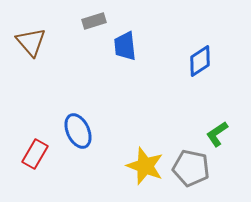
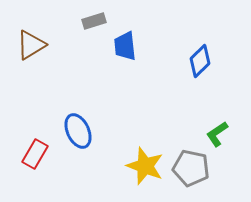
brown triangle: moved 3 px down; rotated 40 degrees clockwise
blue diamond: rotated 12 degrees counterclockwise
